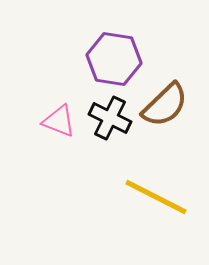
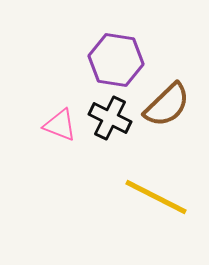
purple hexagon: moved 2 px right, 1 px down
brown semicircle: moved 2 px right
pink triangle: moved 1 px right, 4 px down
